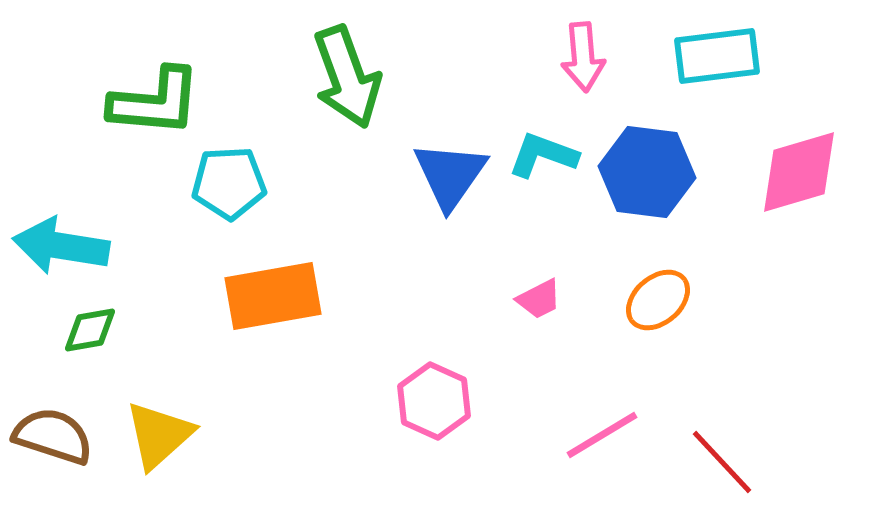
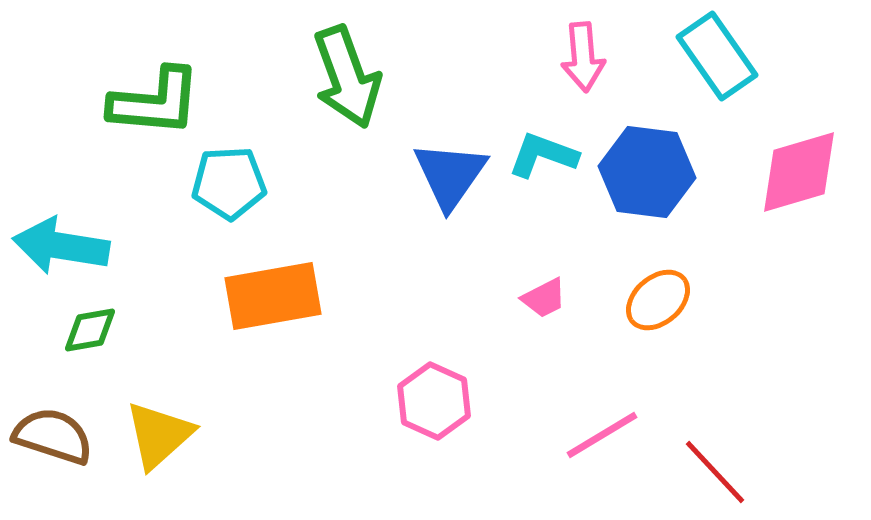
cyan rectangle: rotated 62 degrees clockwise
pink trapezoid: moved 5 px right, 1 px up
red line: moved 7 px left, 10 px down
